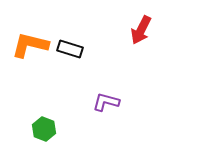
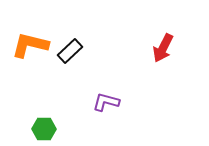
red arrow: moved 22 px right, 18 px down
black rectangle: moved 2 px down; rotated 60 degrees counterclockwise
green hexagon: rotated 20 degrees counterclockwise
